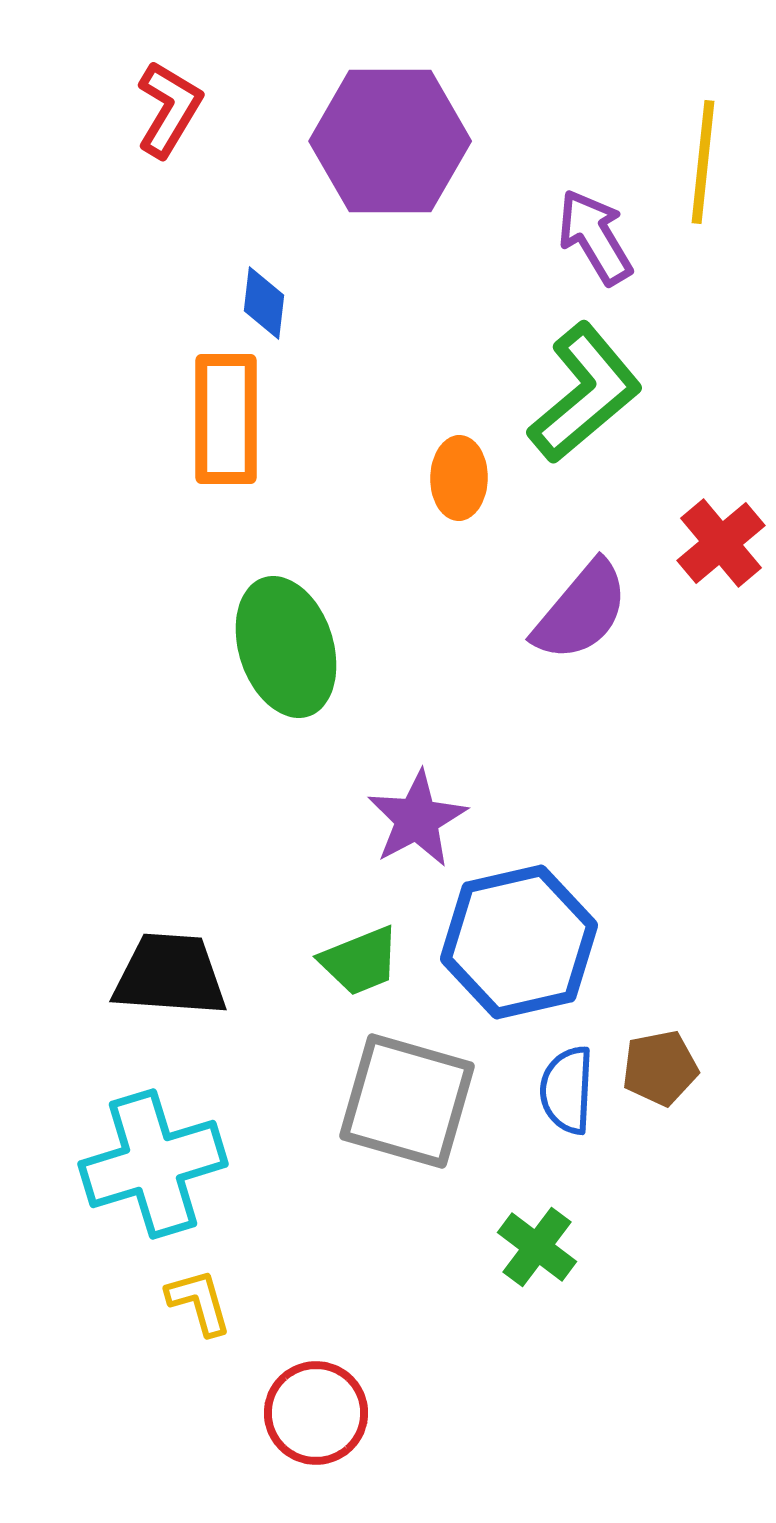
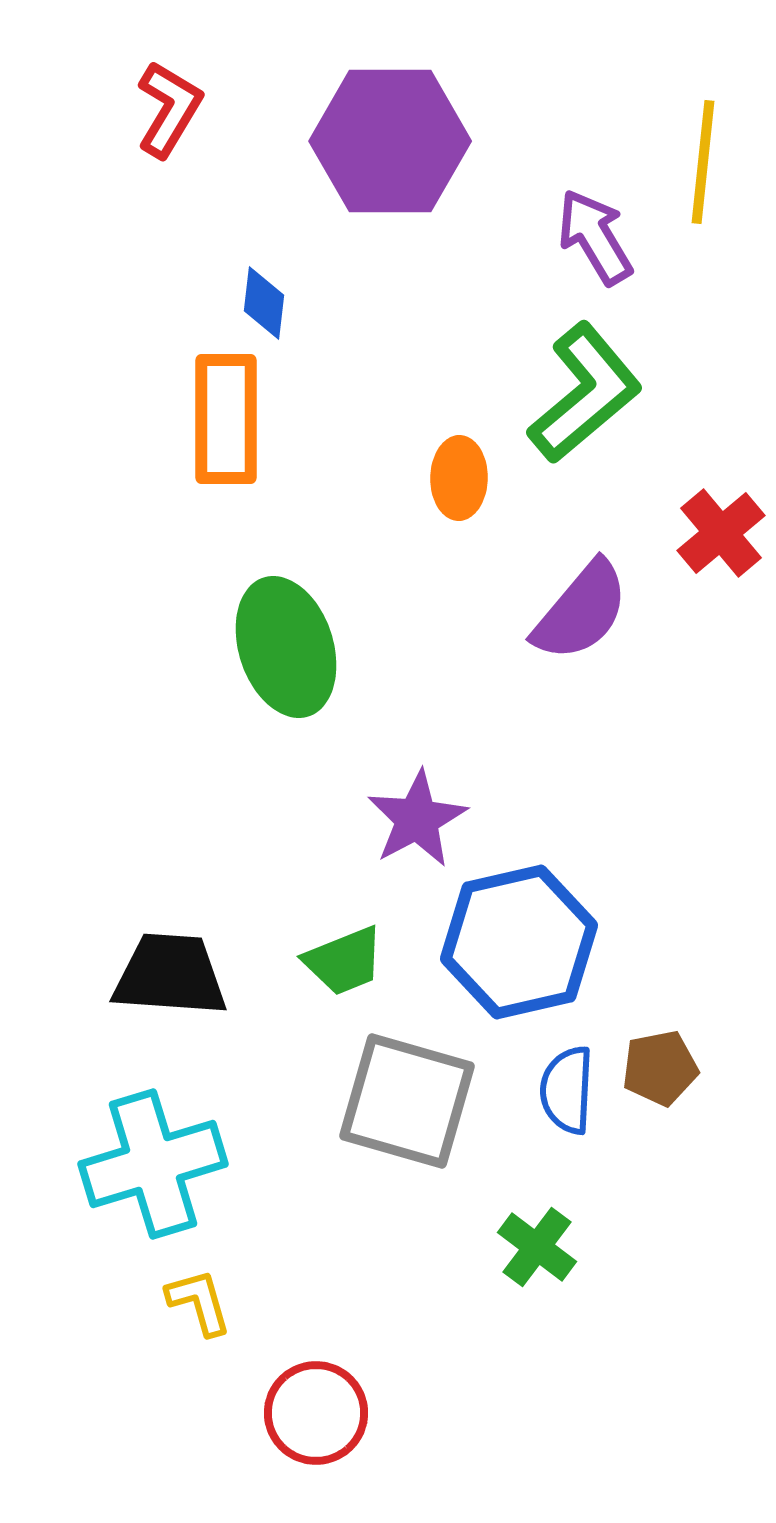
red cross: moved 10 px up
green trapezoid: moved 16 px left
